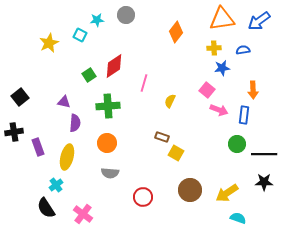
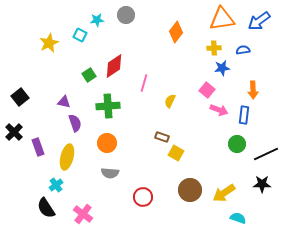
purple semicircle: rotated 24 degrees counterclockwise
black cross: rotated 36 degrees counterclockwise
black line: moved 2 px right; rotated 25 degrees counterclockwise
black star: moved 2 px left, 2 px down
yellow arrow: moved 3 px left
